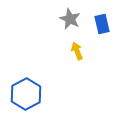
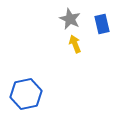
yellow arrow: moved 2 px left, 7 px up
blue hexagon: rotated 16 degrees clockwise
